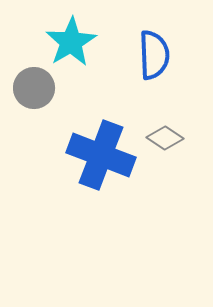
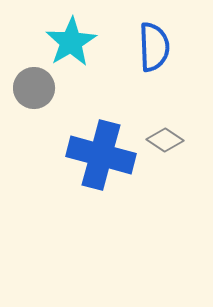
blue semicircle: moved 8 px up
gray diamond: moved 2 px down
blue cross: rotated 6 degrees counterclockwise
